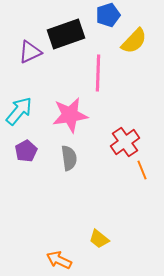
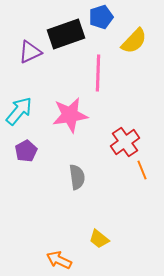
blue pentagon: moved 7 px left, 2 px down
gray semicircle: moved 8 px right, 19 px down
